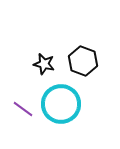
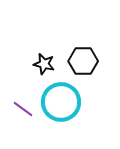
black hexagon: rotated 20 degrees counterclockwise
cyan circle: moved 2 px up
